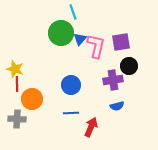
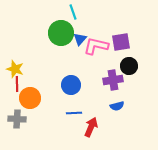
pink L-shape: rotated 90 degrees counterclockwise
orange circle: moved 2 px left, 1 px up
blue line: moved 3 px right
